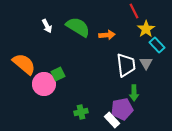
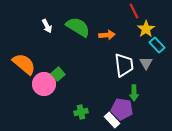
white trapezoid: moved 2 px left
green square: rotated 16 degrees counterclockwise
purple pentagon: rotated 20 degrees clockwise
